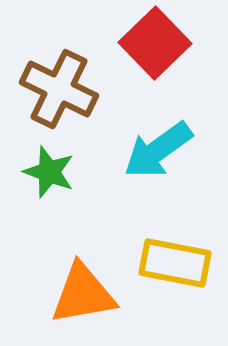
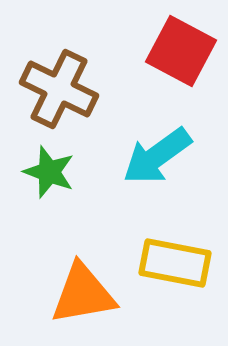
red square: moved 26 px right, 8 px down; rotated 18 degrees counterclockwise
cyan arrow: moved 1 px left, 6 px down
